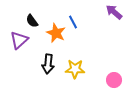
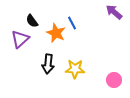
blue line: moved 1 px left, 1 px down
purple triangle: moved 1 px right, 1 px up
